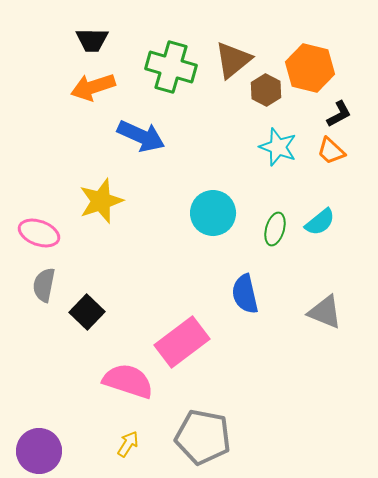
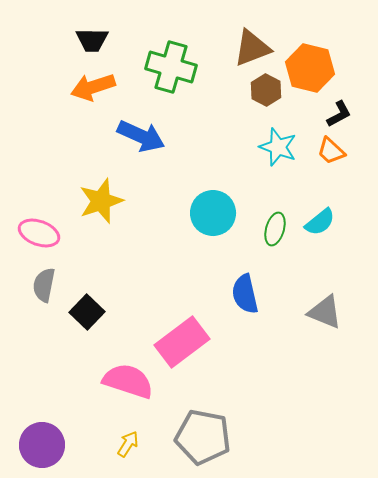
brown triangle: moved 19 px right, 12 px up; rotated 18 degrees clockwise
purple circle: moved 3 px right, 6 px up
